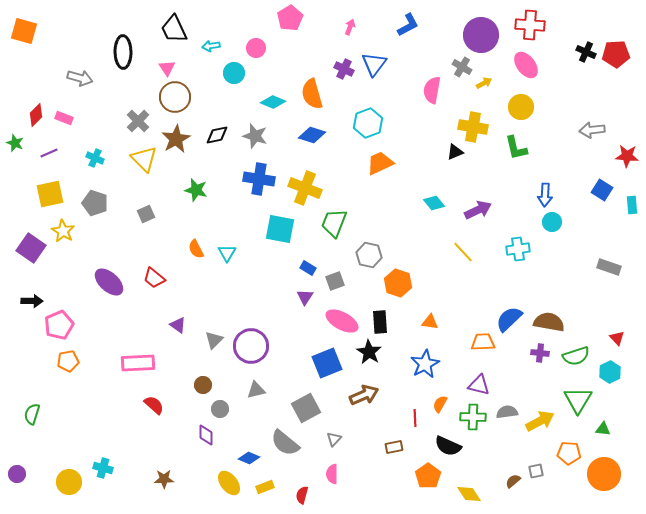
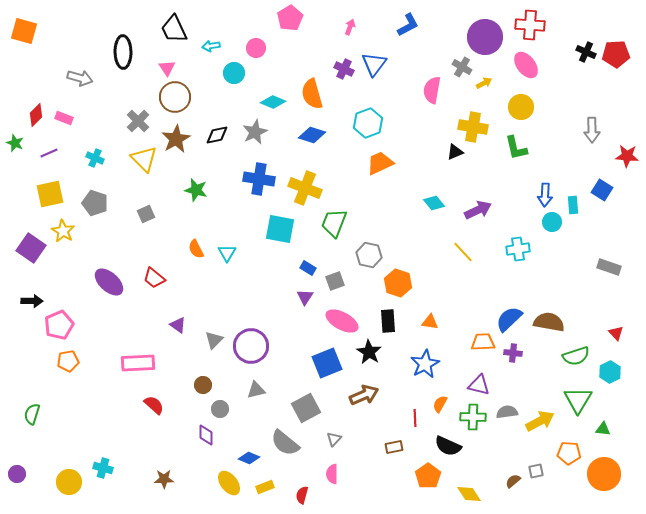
purple circle at (481, 35): moved 4 px right, 2 px down
gray arrow at (592, 130): rotated 85 degrees counterclockwise
gray star at (255, 136): moved 4 px up; rotated 30 degrees clockwise
cyan rectangle at (632, 205): moved 59 px left
black rectangle at (380, 322): moved 8 px right, 1 px up
red triangle at (617, 338): moved 1 px left, 5 px up
purple cross at (540, 353): moved 27 px left
